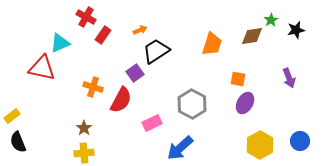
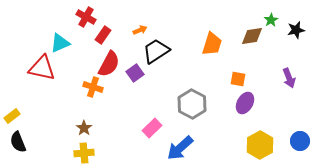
red semicircle: moved 12 px left, 36 px up
pink rectangle: moved 5 px down; rotated 18 degrees counterclockwise
